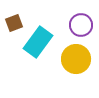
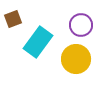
brown square: moved 1 px left, 4 px up
